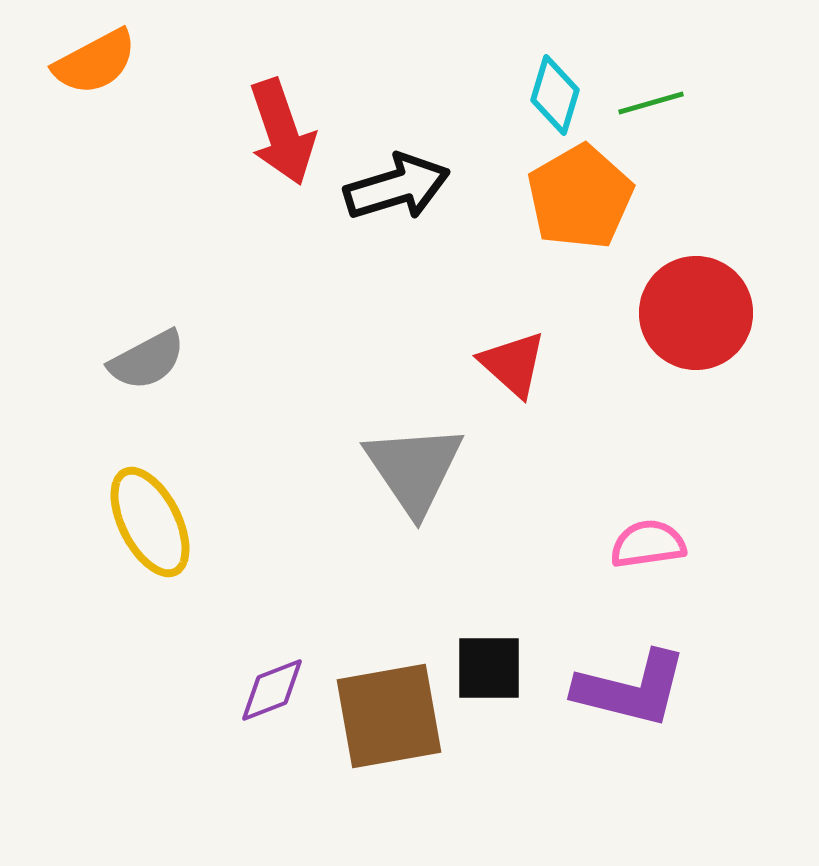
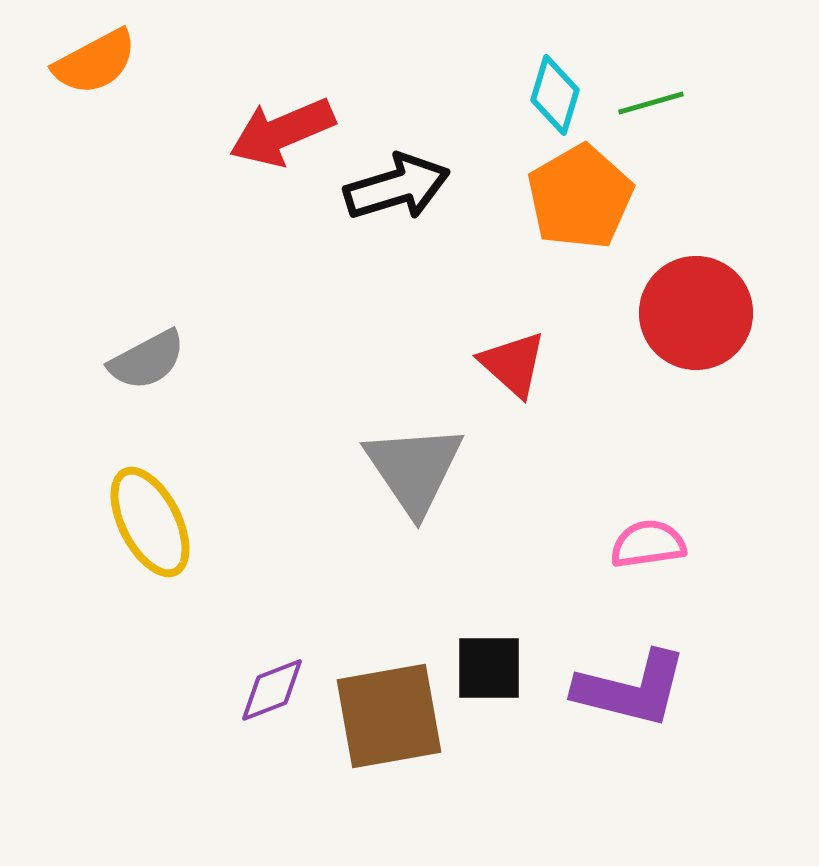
red arrow: rotated 86 degrees clockwise
